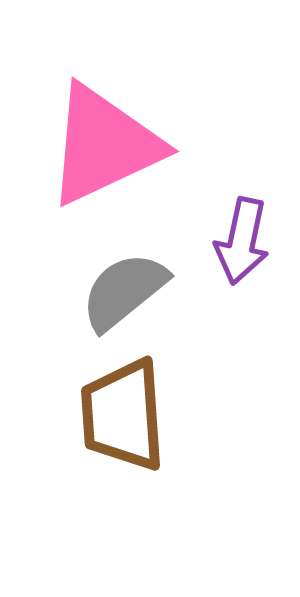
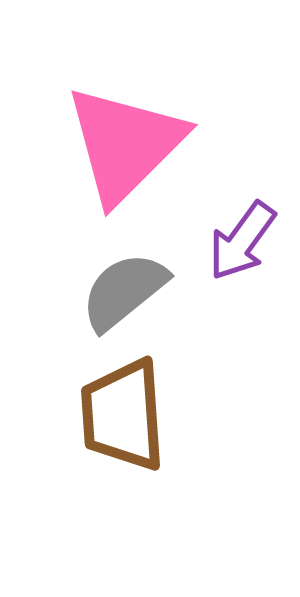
pink triangle: moved 21 px right, 1 px up; rotated 20 degrees counterclockwise
purple arrow: rotated 24 degrees clockwise
